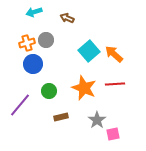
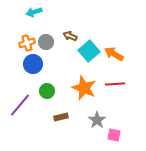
brown arrow: moved 3 px right, 18 px down
gray circle: moved 2 px down
orange arrow: rotated 12 degrees counterclockwise
green circle: moved 2 px left
pink square: moved 1 px right, 1 px down; rotated 24 degrees clockwise
